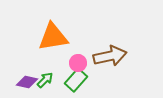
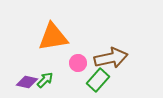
brown arrow: moved 1 px right, 2 px down
green rectangle: moved 22 px right
